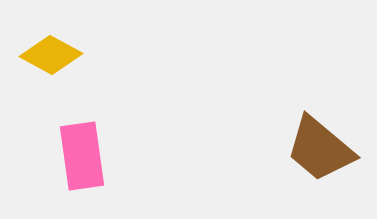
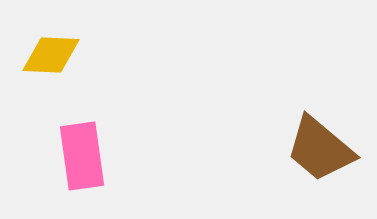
yellow diamond: rotated 26 degrees counterclockwise
